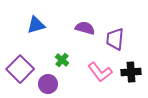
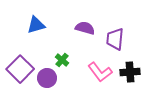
black cross: moved 1 px left
purple circle: moved 1 px left, 6 px up
